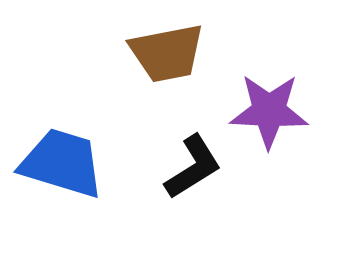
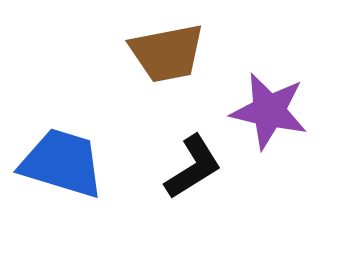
purple star: rotated 10 degrees clockwise
